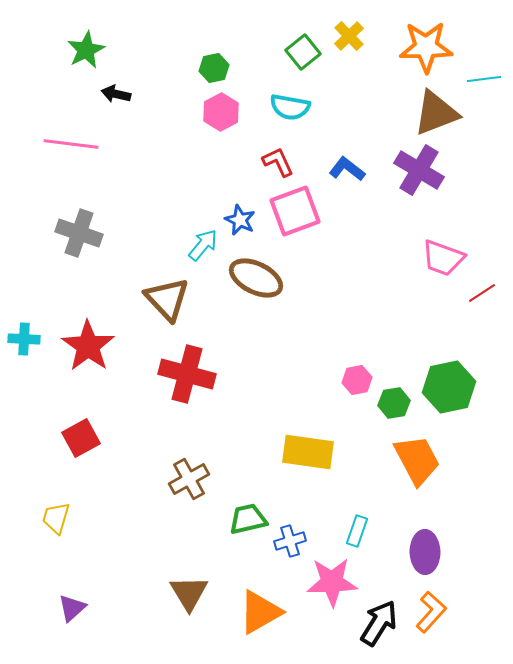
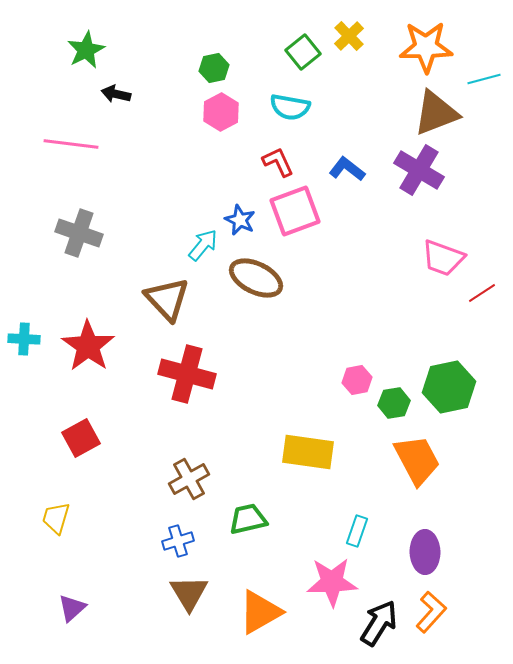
cyan line at (484, 79): rotated 8 degrees counterclockwise
blue cross at (290, 541): moved 112 px left
